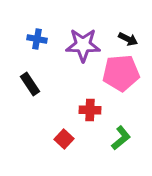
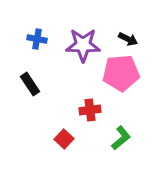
red cross: rotated 10 degrees counterclockwise
